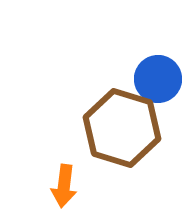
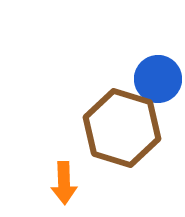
orange arrow: moved 3 px up; rotated 9 degrees counterclockwise
